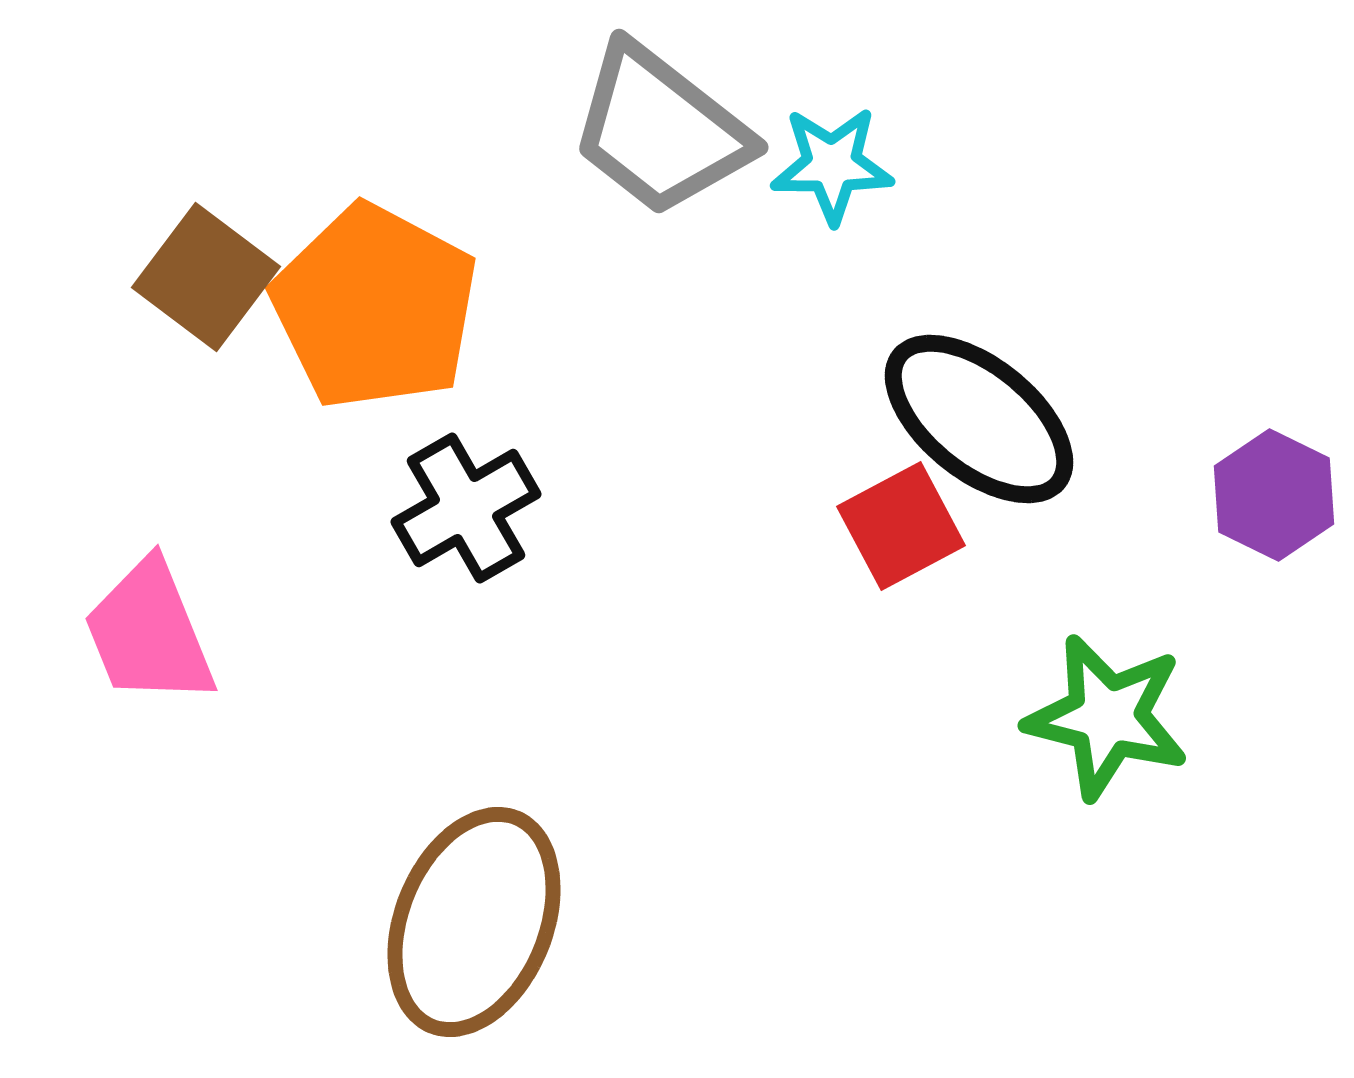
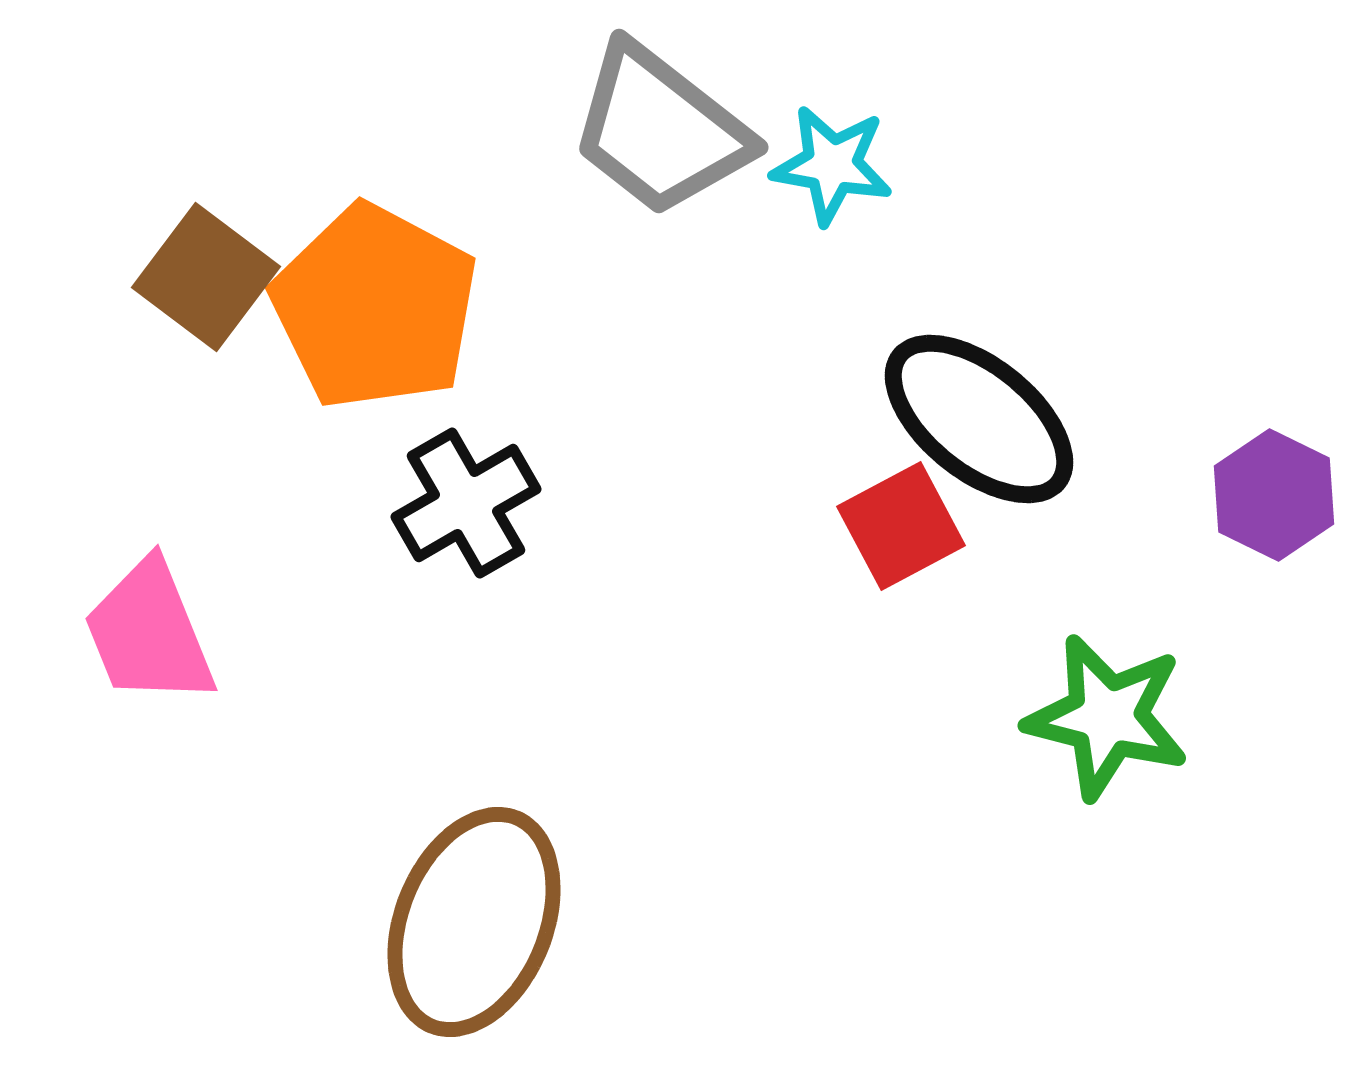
cyan star: rotated 10 degrees clockwise
black cross: moved 5 px up
